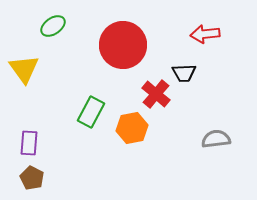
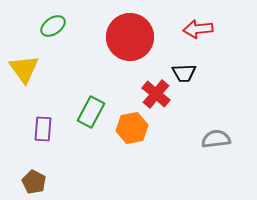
red arrow: moved 7 px left, 5 px up
red circle: moved 7 px right, 8 px up
purple rectangle: moved 14 px right, 14 px up
brown pentagon: moved 2 px right, 4 px down
